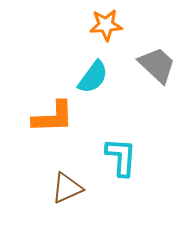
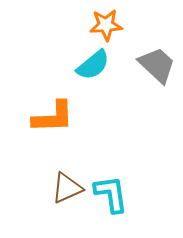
cyan semicircle: moved 12 px up; rotated 15 degrees clockwise
cyan L-shape: moved 10 px left, 37 px down; rotated 12 degrees counterclockwise
